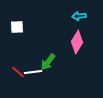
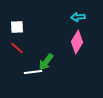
cyan arrow: moved 1 px left, 1 px down
green arrow: moved 2 px left
red line: moved 1 px left, 24 px up
